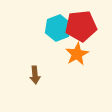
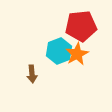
cyan hexagon: moved 1 px right, 23 px down
brown arrow: moved 3 px left, 1 px up
